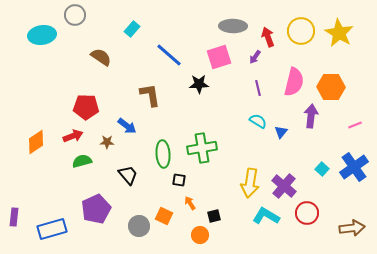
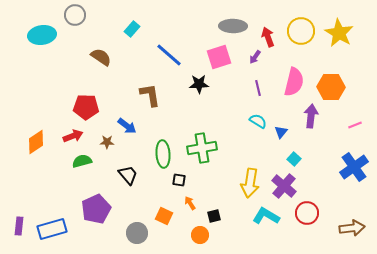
cyan square at (322, 169): moved 28 px left, 10 px up
purple rectangle at (14, 217): moved 5 px right, 9 px down
gray circle at (139, 226): moved 2 px left, 7 px down
